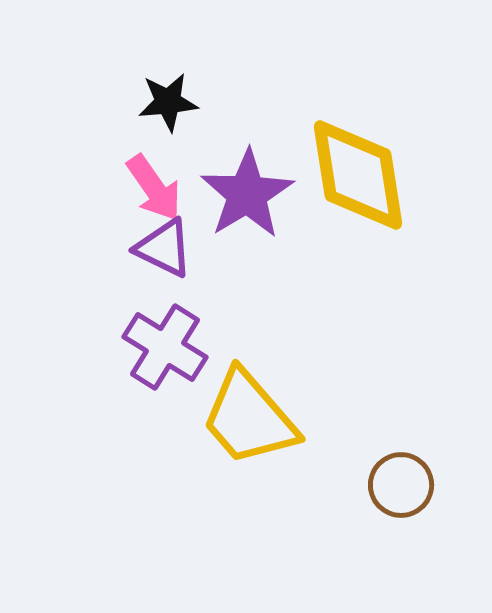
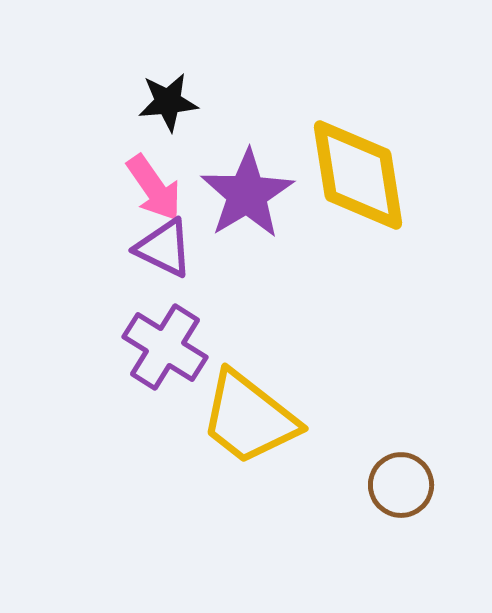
yellow trapezoid: rotated 11 degrees counterclockwise
